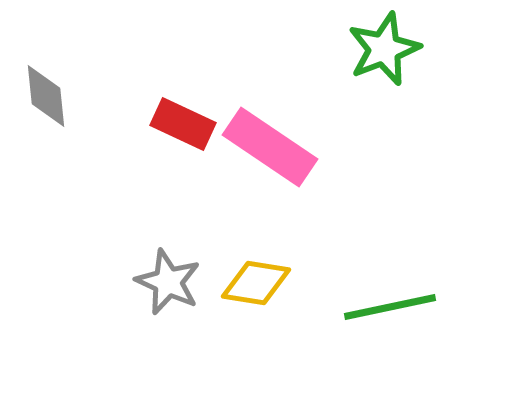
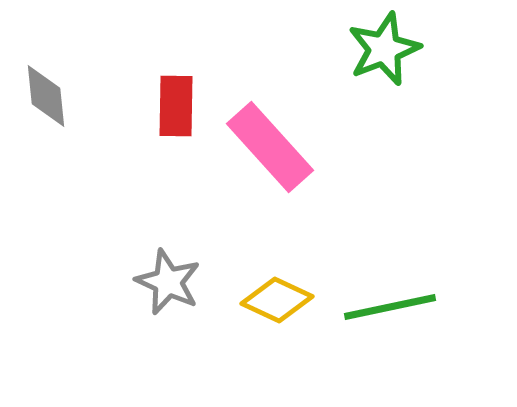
red rectangle: moved 7 px left, 18 px up; rotated 66 degrees clockwise
pink rectangle: rotated 14 degrees clockwise
yellow diamond: moved 21 px right, 17 px down; rotated 16 degrees clockwise
